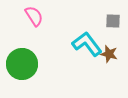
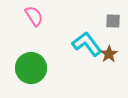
brown star: rotated 24 degrees clockwise
green circle: moved 9 px right, 4 px down
